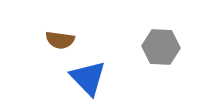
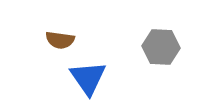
blue triangle: rotated 9 degrees clockwise
